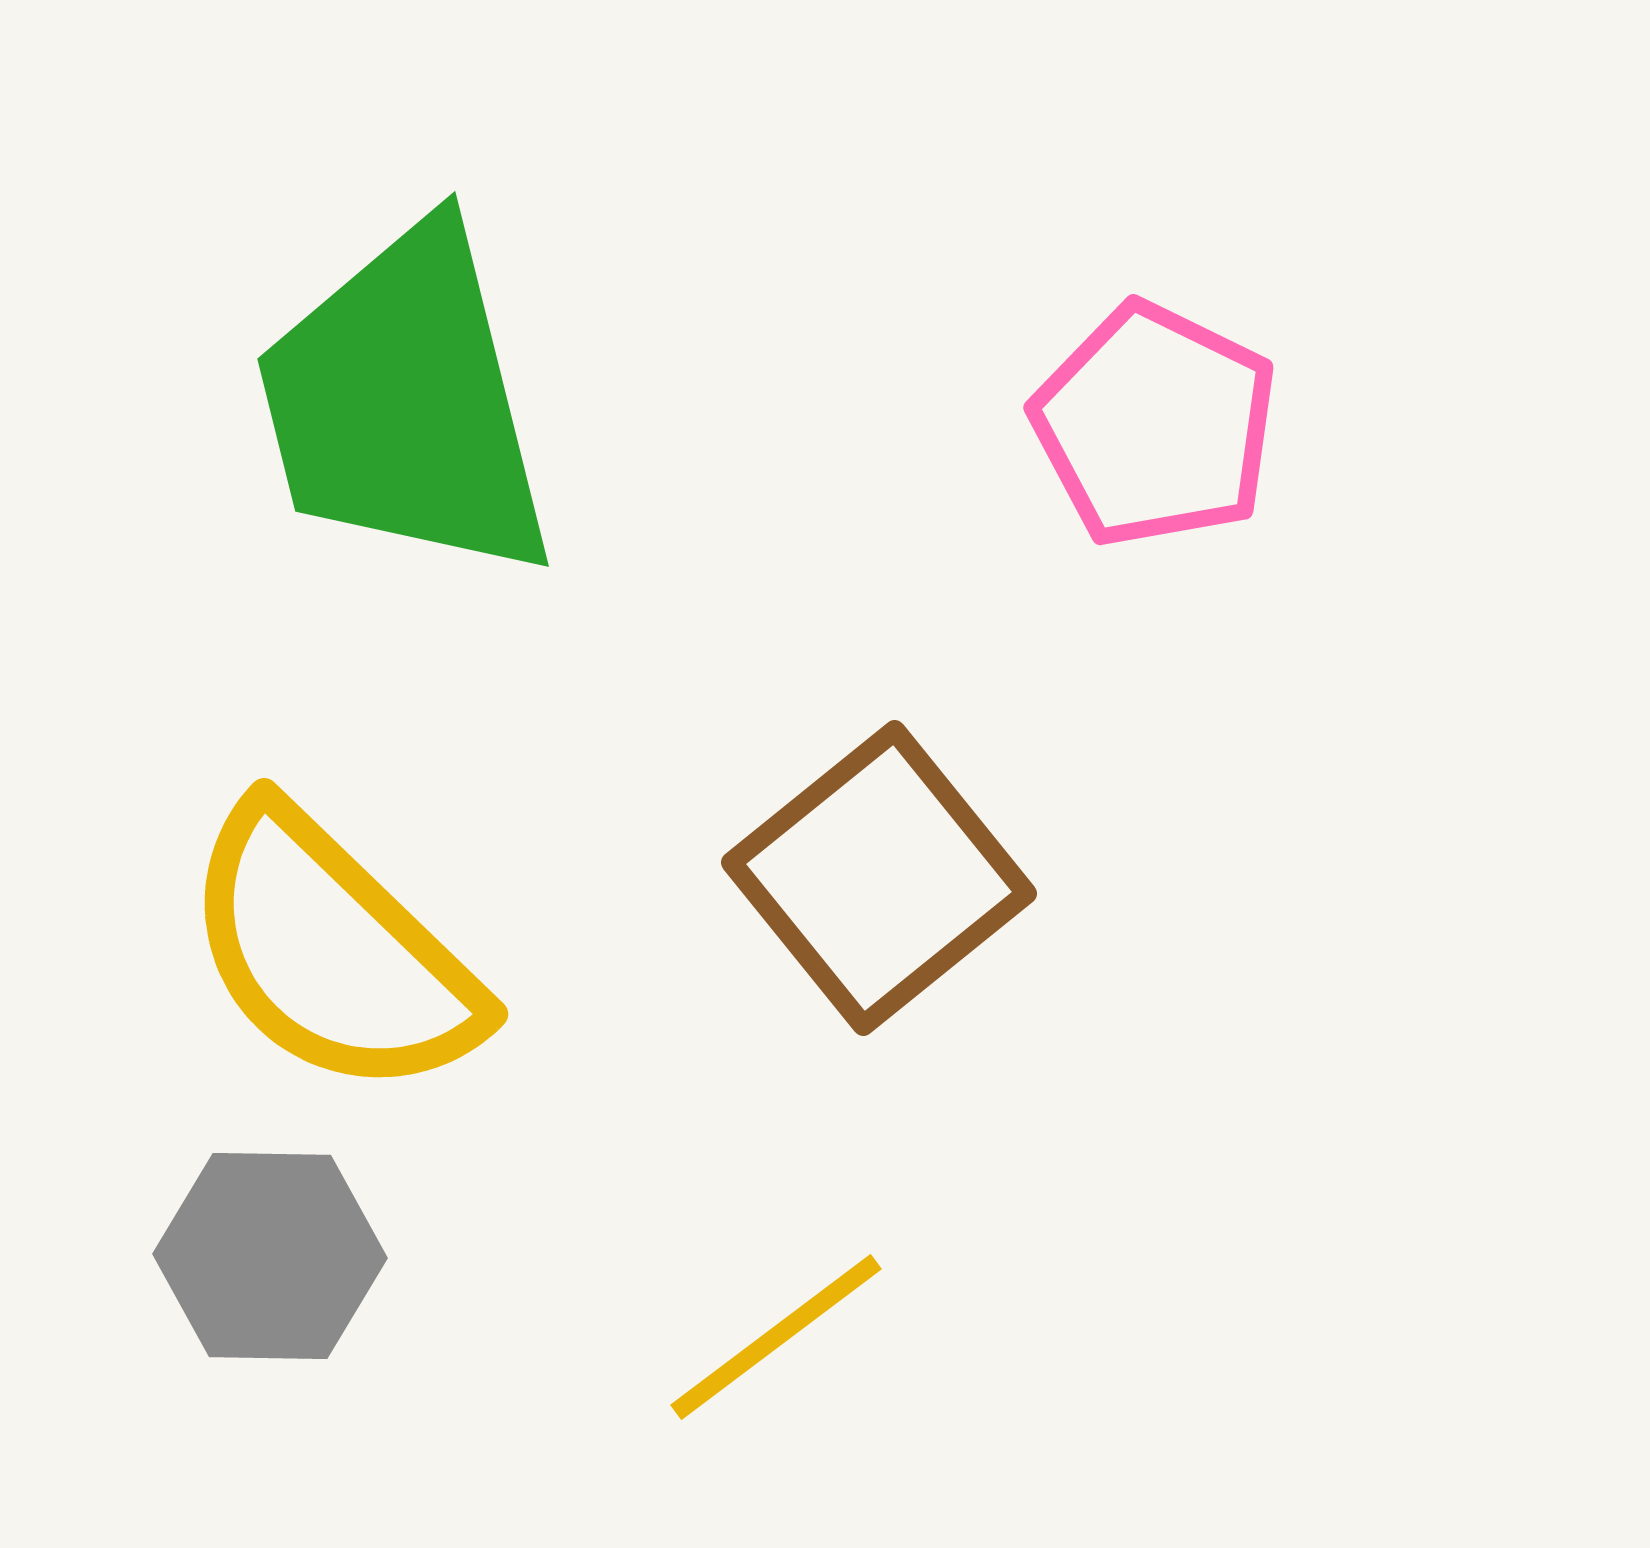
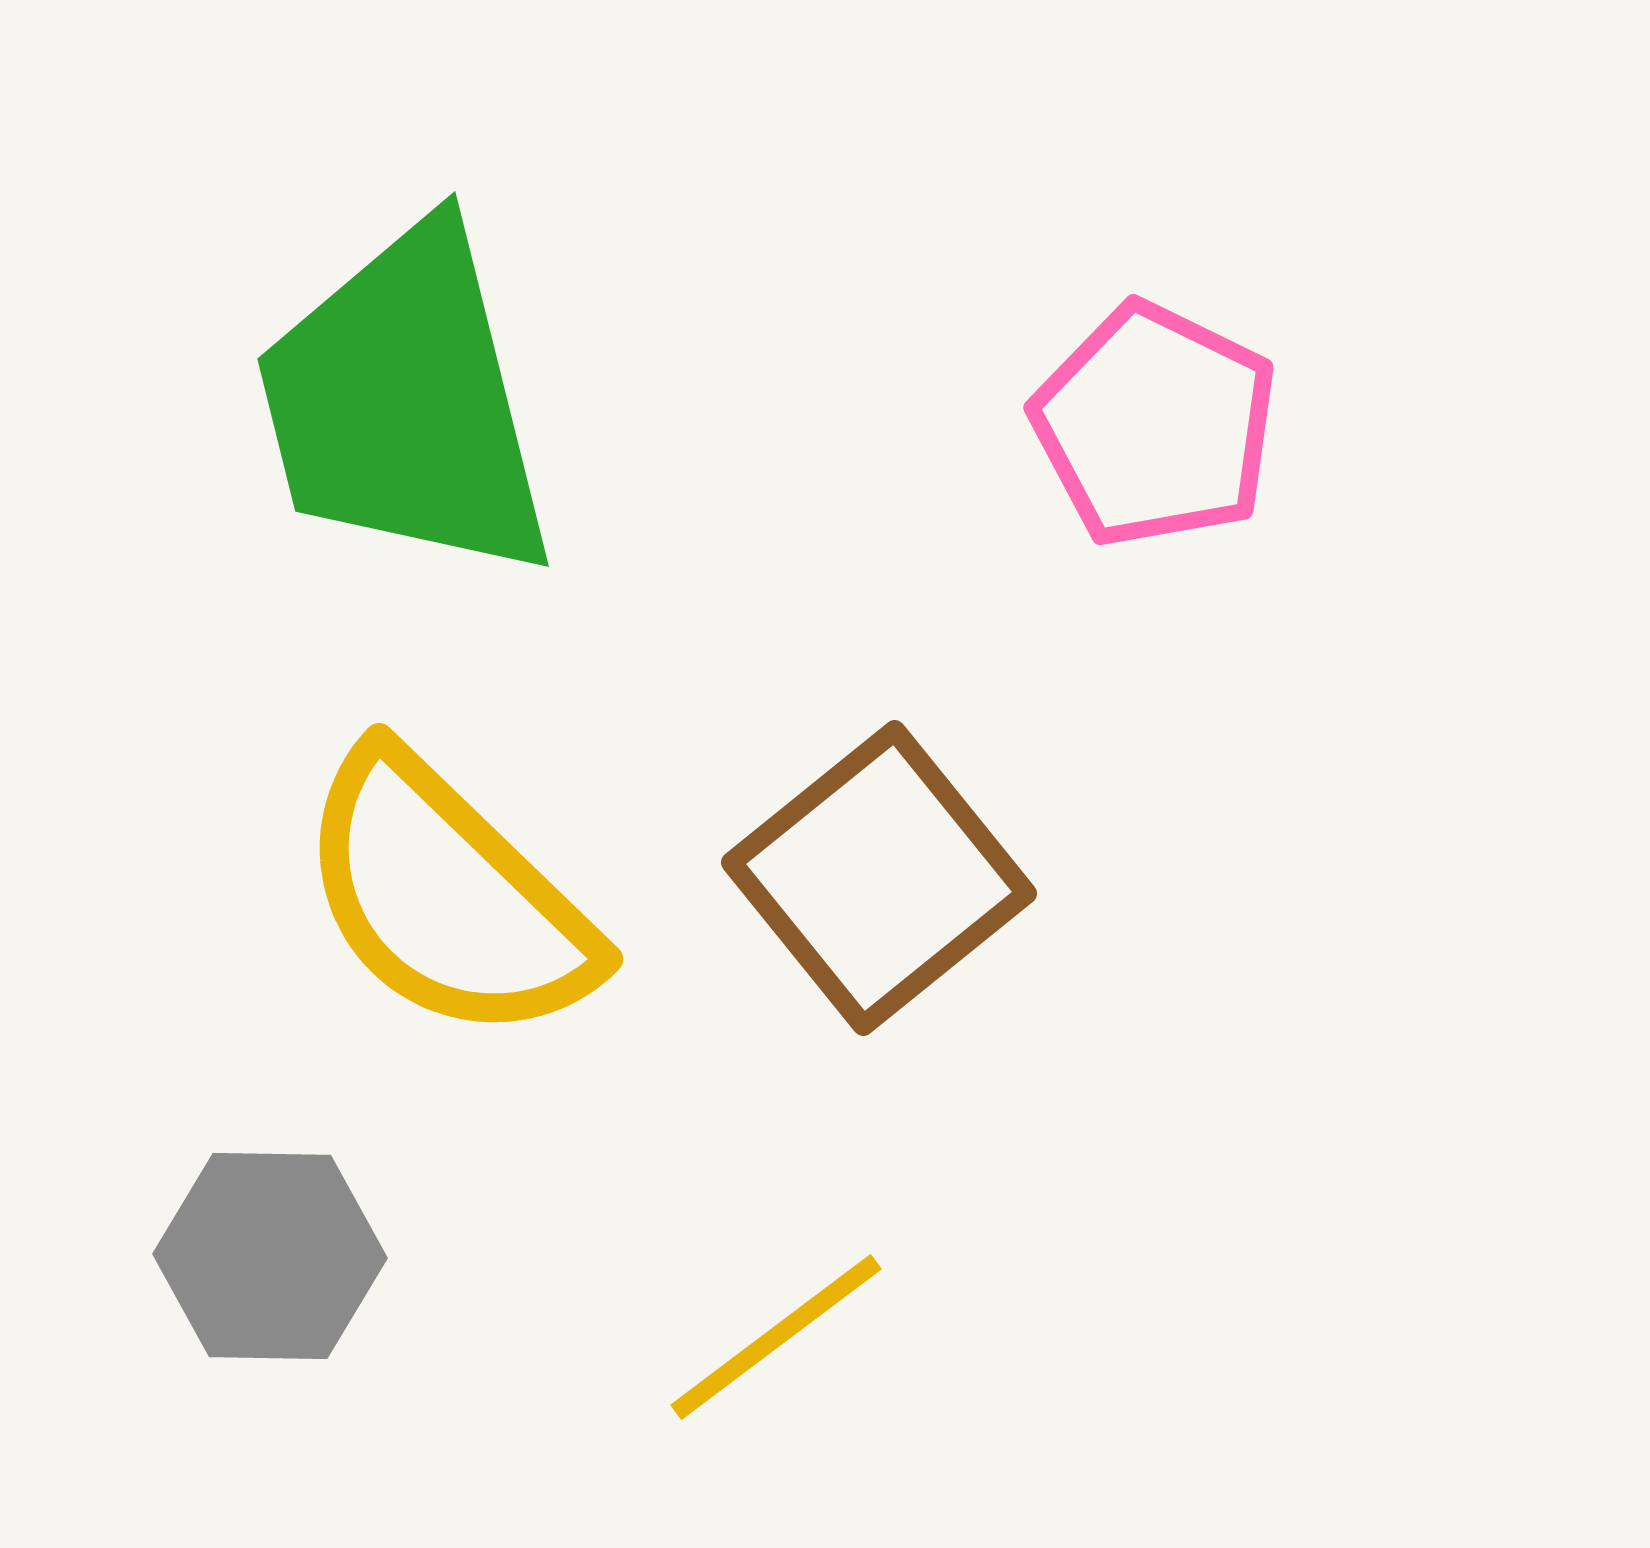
yellow semicircle: moved 115 px right, 55 px up
